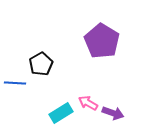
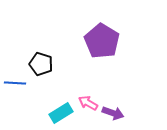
black pentagon: rotated 25 degrees counterclockwise
